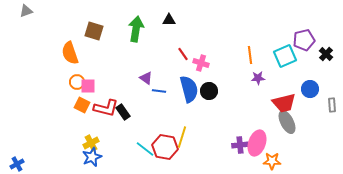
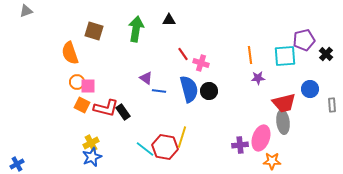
cyan square: rotated 20 degrees clockwise
gray ellipse: moved 4 px left; rotated 20 degrees clockwise
pink ellipse: moved 4 px right, 5 px up
